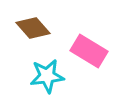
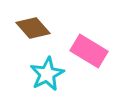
cyan star: moved 2 px up; rotated 20 degrees counterclockwise
